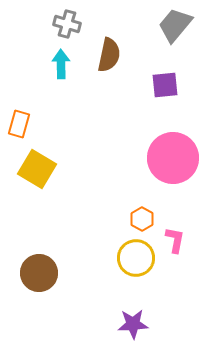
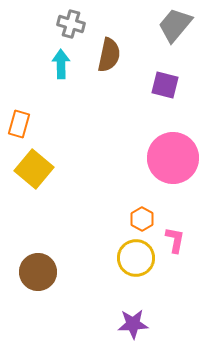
gray cross: moved 4 px right
purple square: rotated 20 degrees clockwise
yellow square: moved 3 px left; rotated 9 degrees clockwise
brown circle: moved 1 px left, 1 px up
